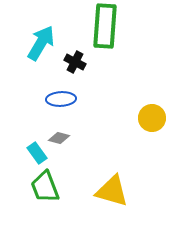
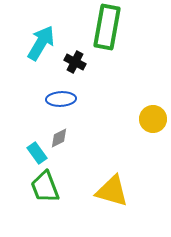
green rectangle: moved 2 px right, 1 px down; rotated 6 degrees clockwise
yellow circle: moved 1 px right, 1 px down
gray diamond: rotated 40 degrees counterclockwise
